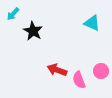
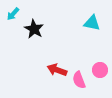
cyan triangle: rotated 12 degrees counterclockwise
black star: moved 1 px right, 2 px up
pink circle: moved 1 px left, 1 px up
